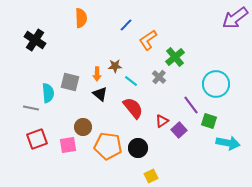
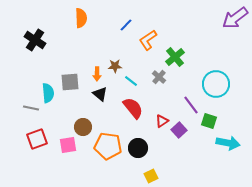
gray square: rotated 18 degrees counterclockwise
